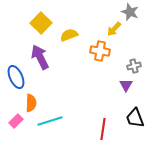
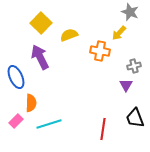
yellow arrow: moved 5 px right, 4 px down
cyan line: moved 1 px left, 3 px down
